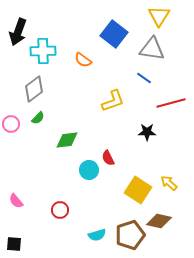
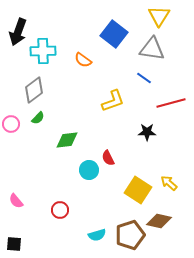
gray diamond: moved 1 px down
